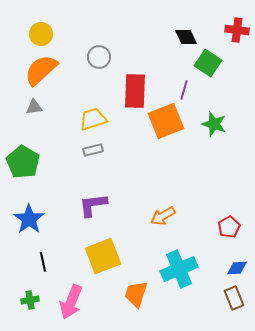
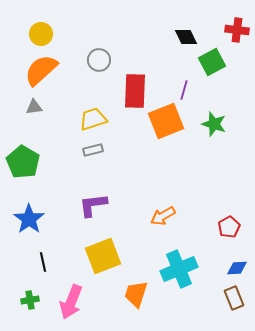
gray circle: moved 3 px down
green square: moved 4 px right, 1 px up; rotated 28 degrees clockwise
